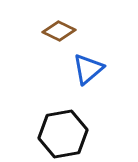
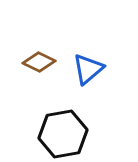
brown diamond: moved 20 px left, 31 px down
